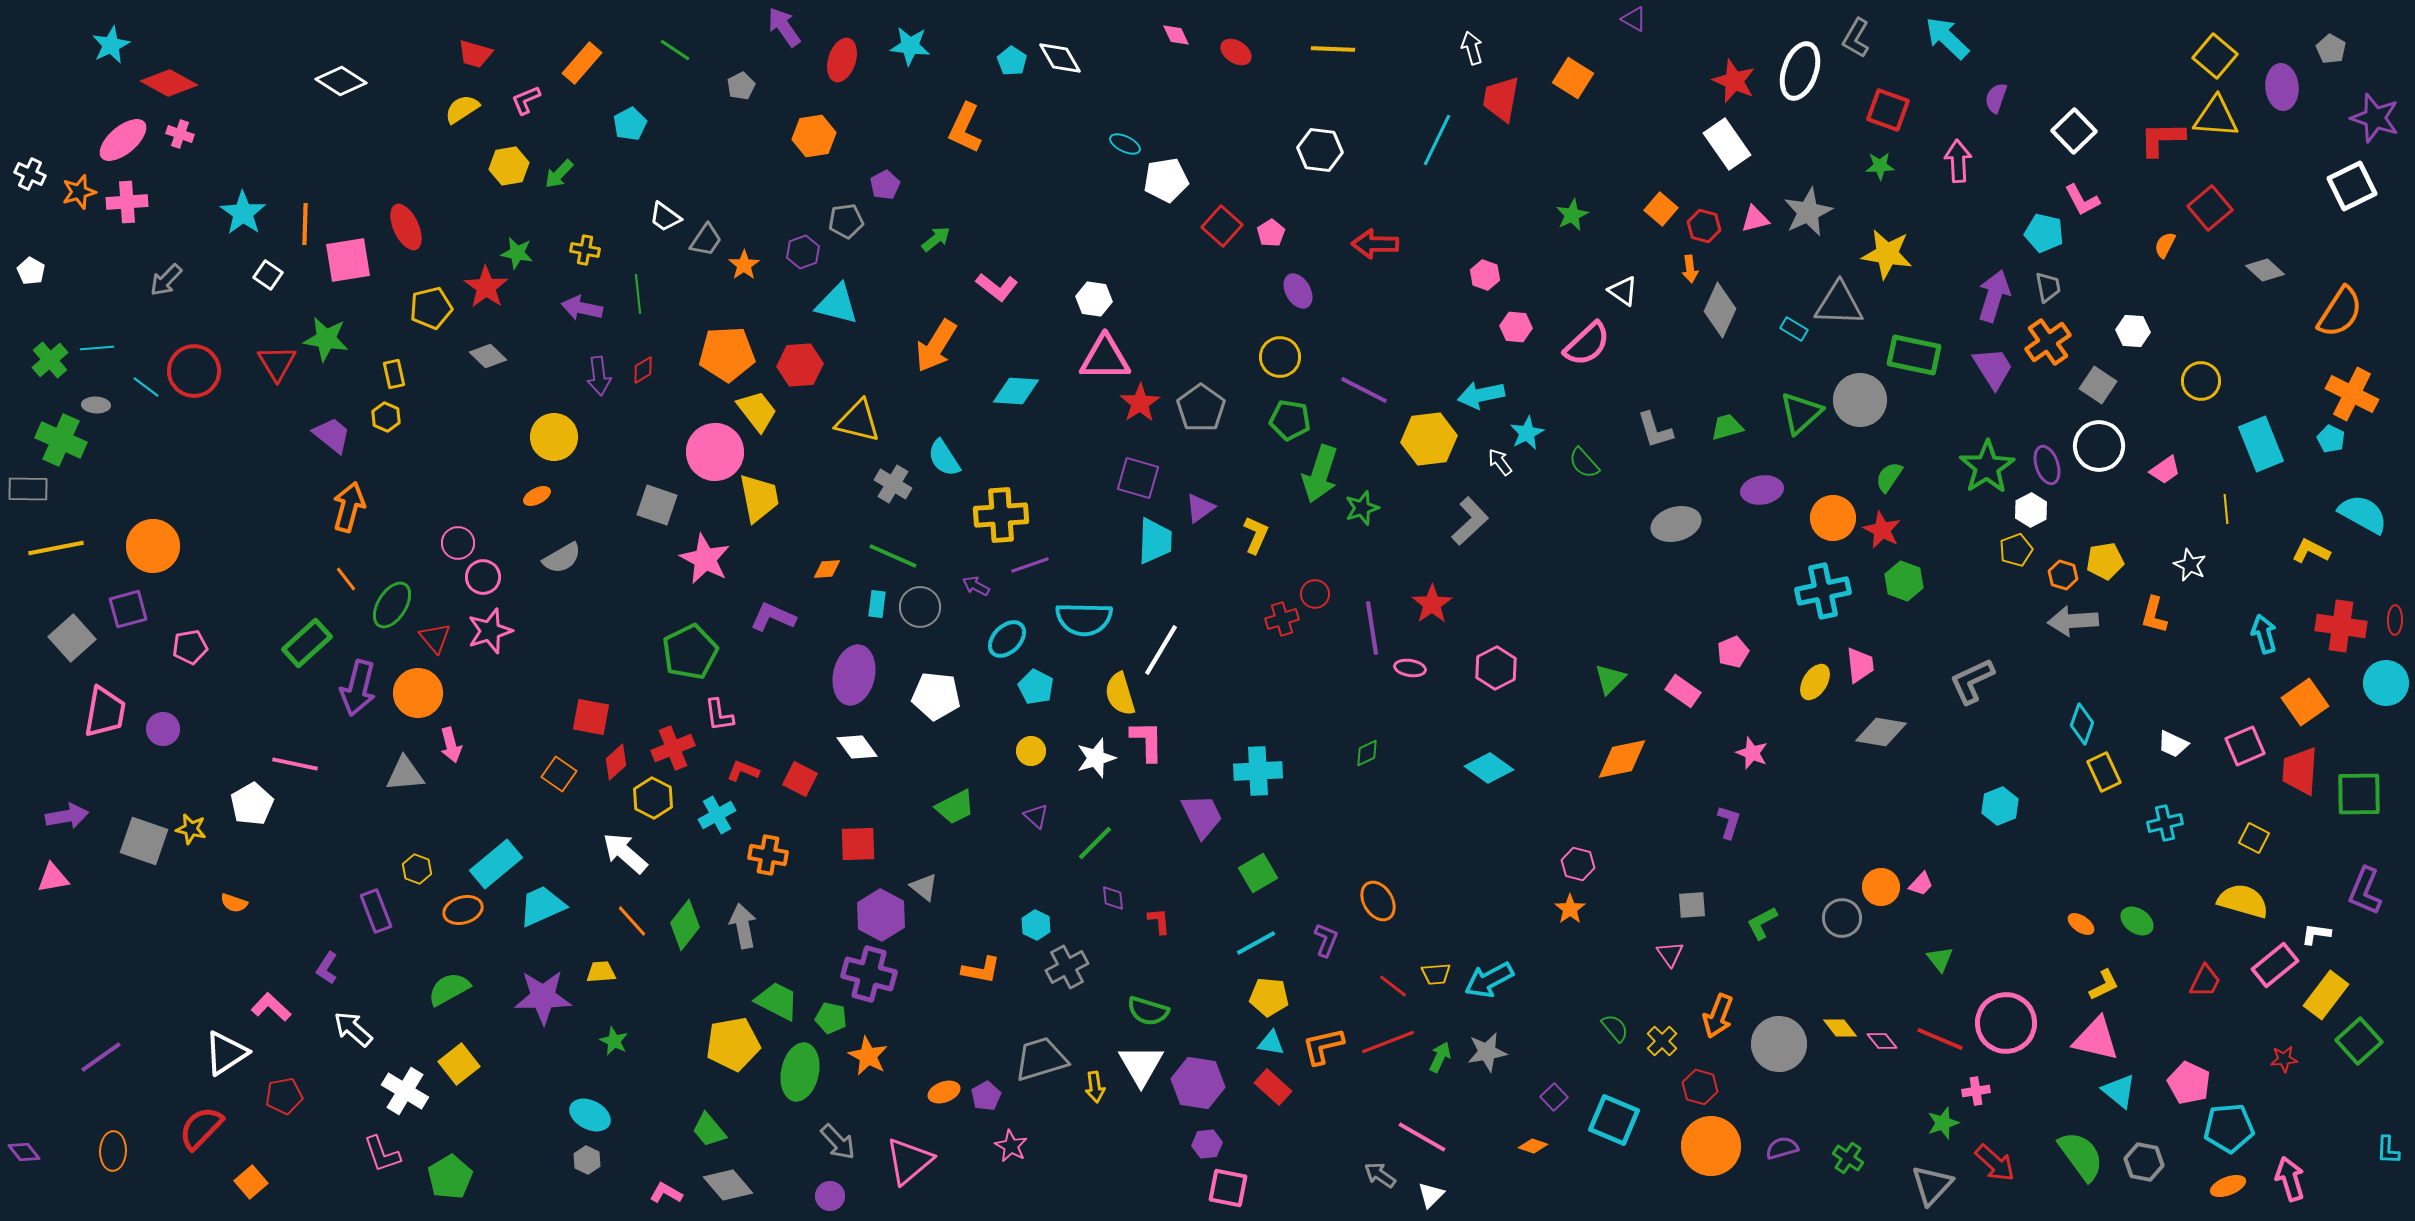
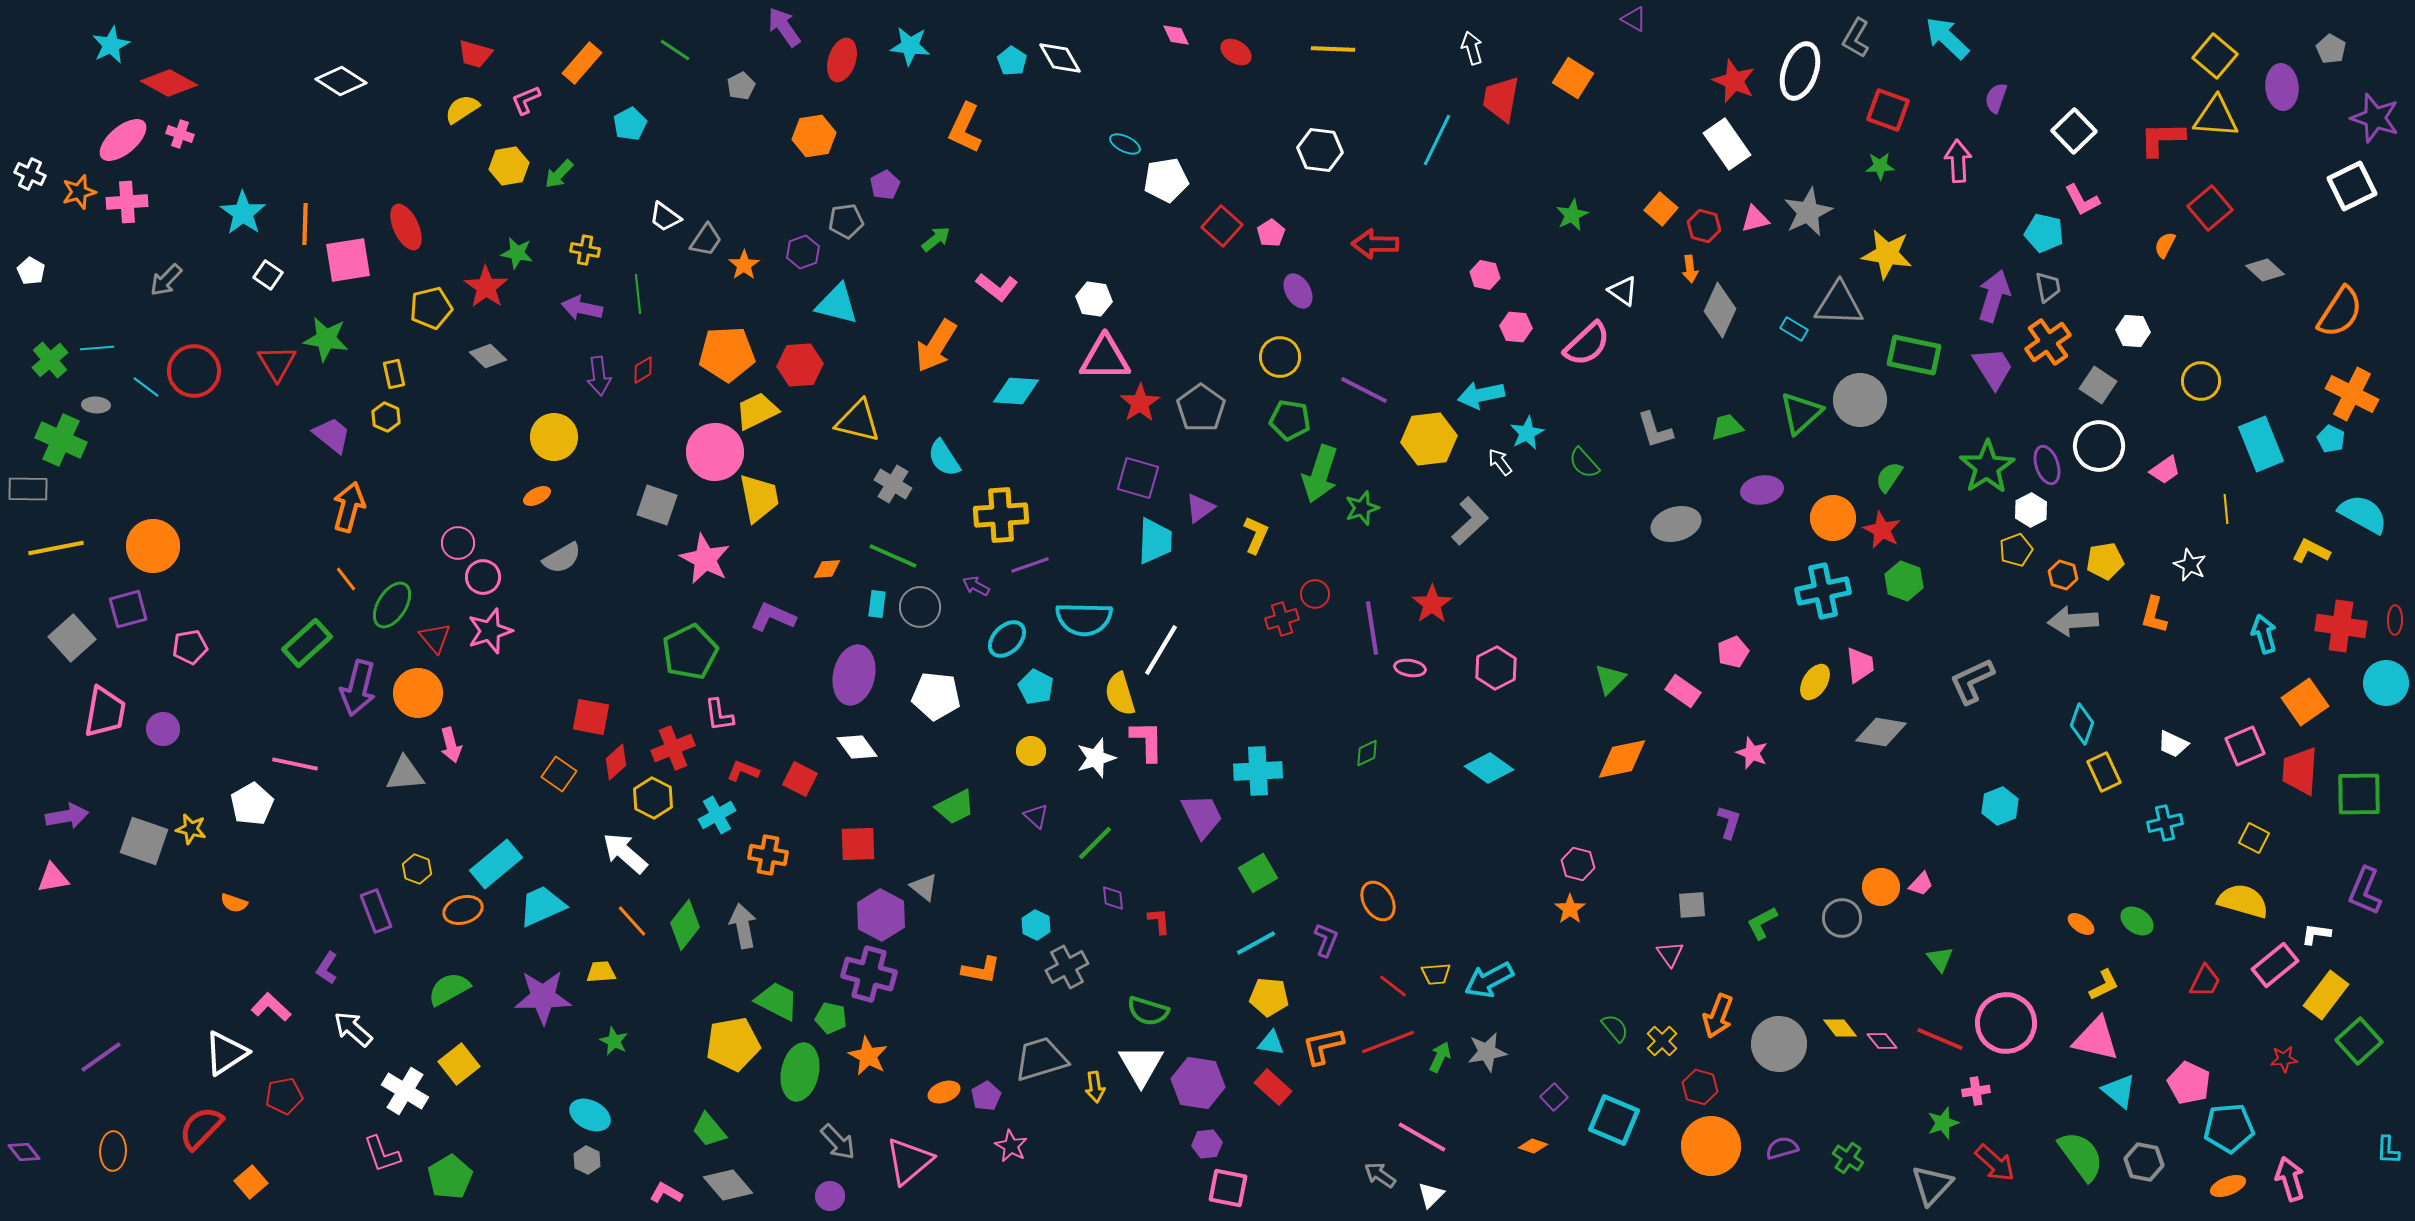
pink hexagon at (1485, 275): rotated 8 degrees counterclockwise
yellow trapezoid at (757, 411): rotated 78 degrees counterclockwise
